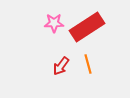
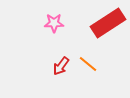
red rectangle: moved 21 px right, 4 px up
orange line: rotated 36 degrees counterclockwise
